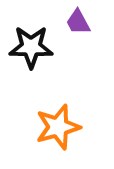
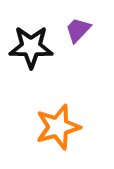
purple trapezoid: moved 8 px down; rotated 72 degrees clockwise
